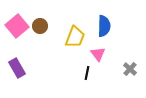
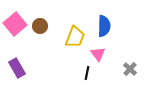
pink square: moved 2 px left, 2 px up
